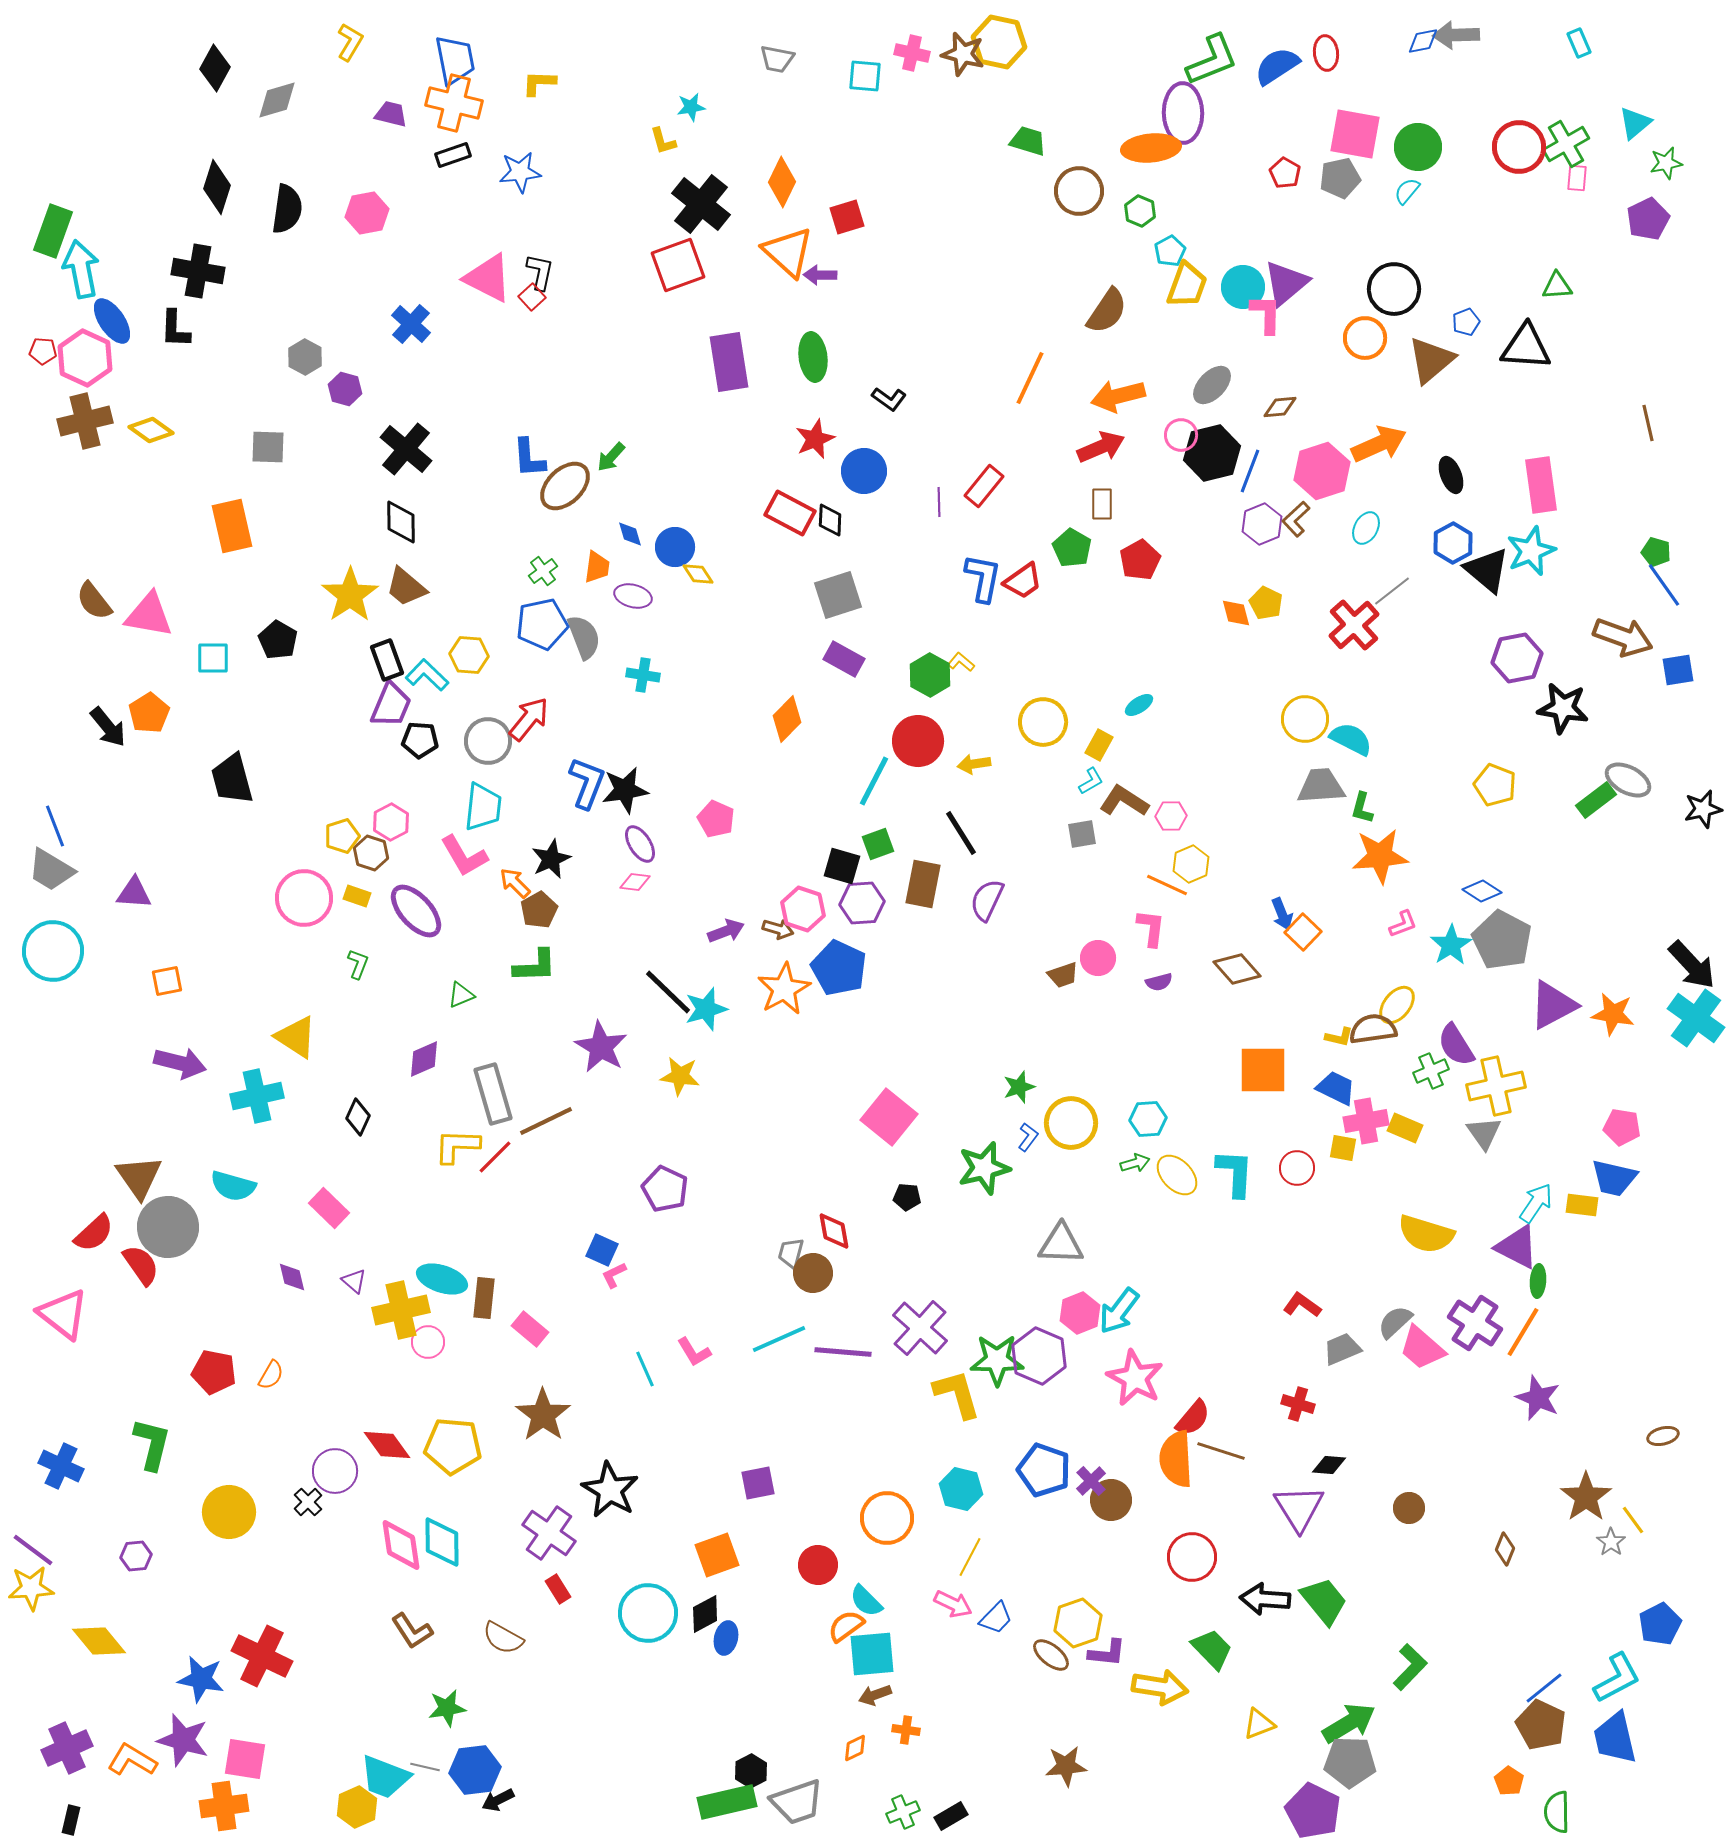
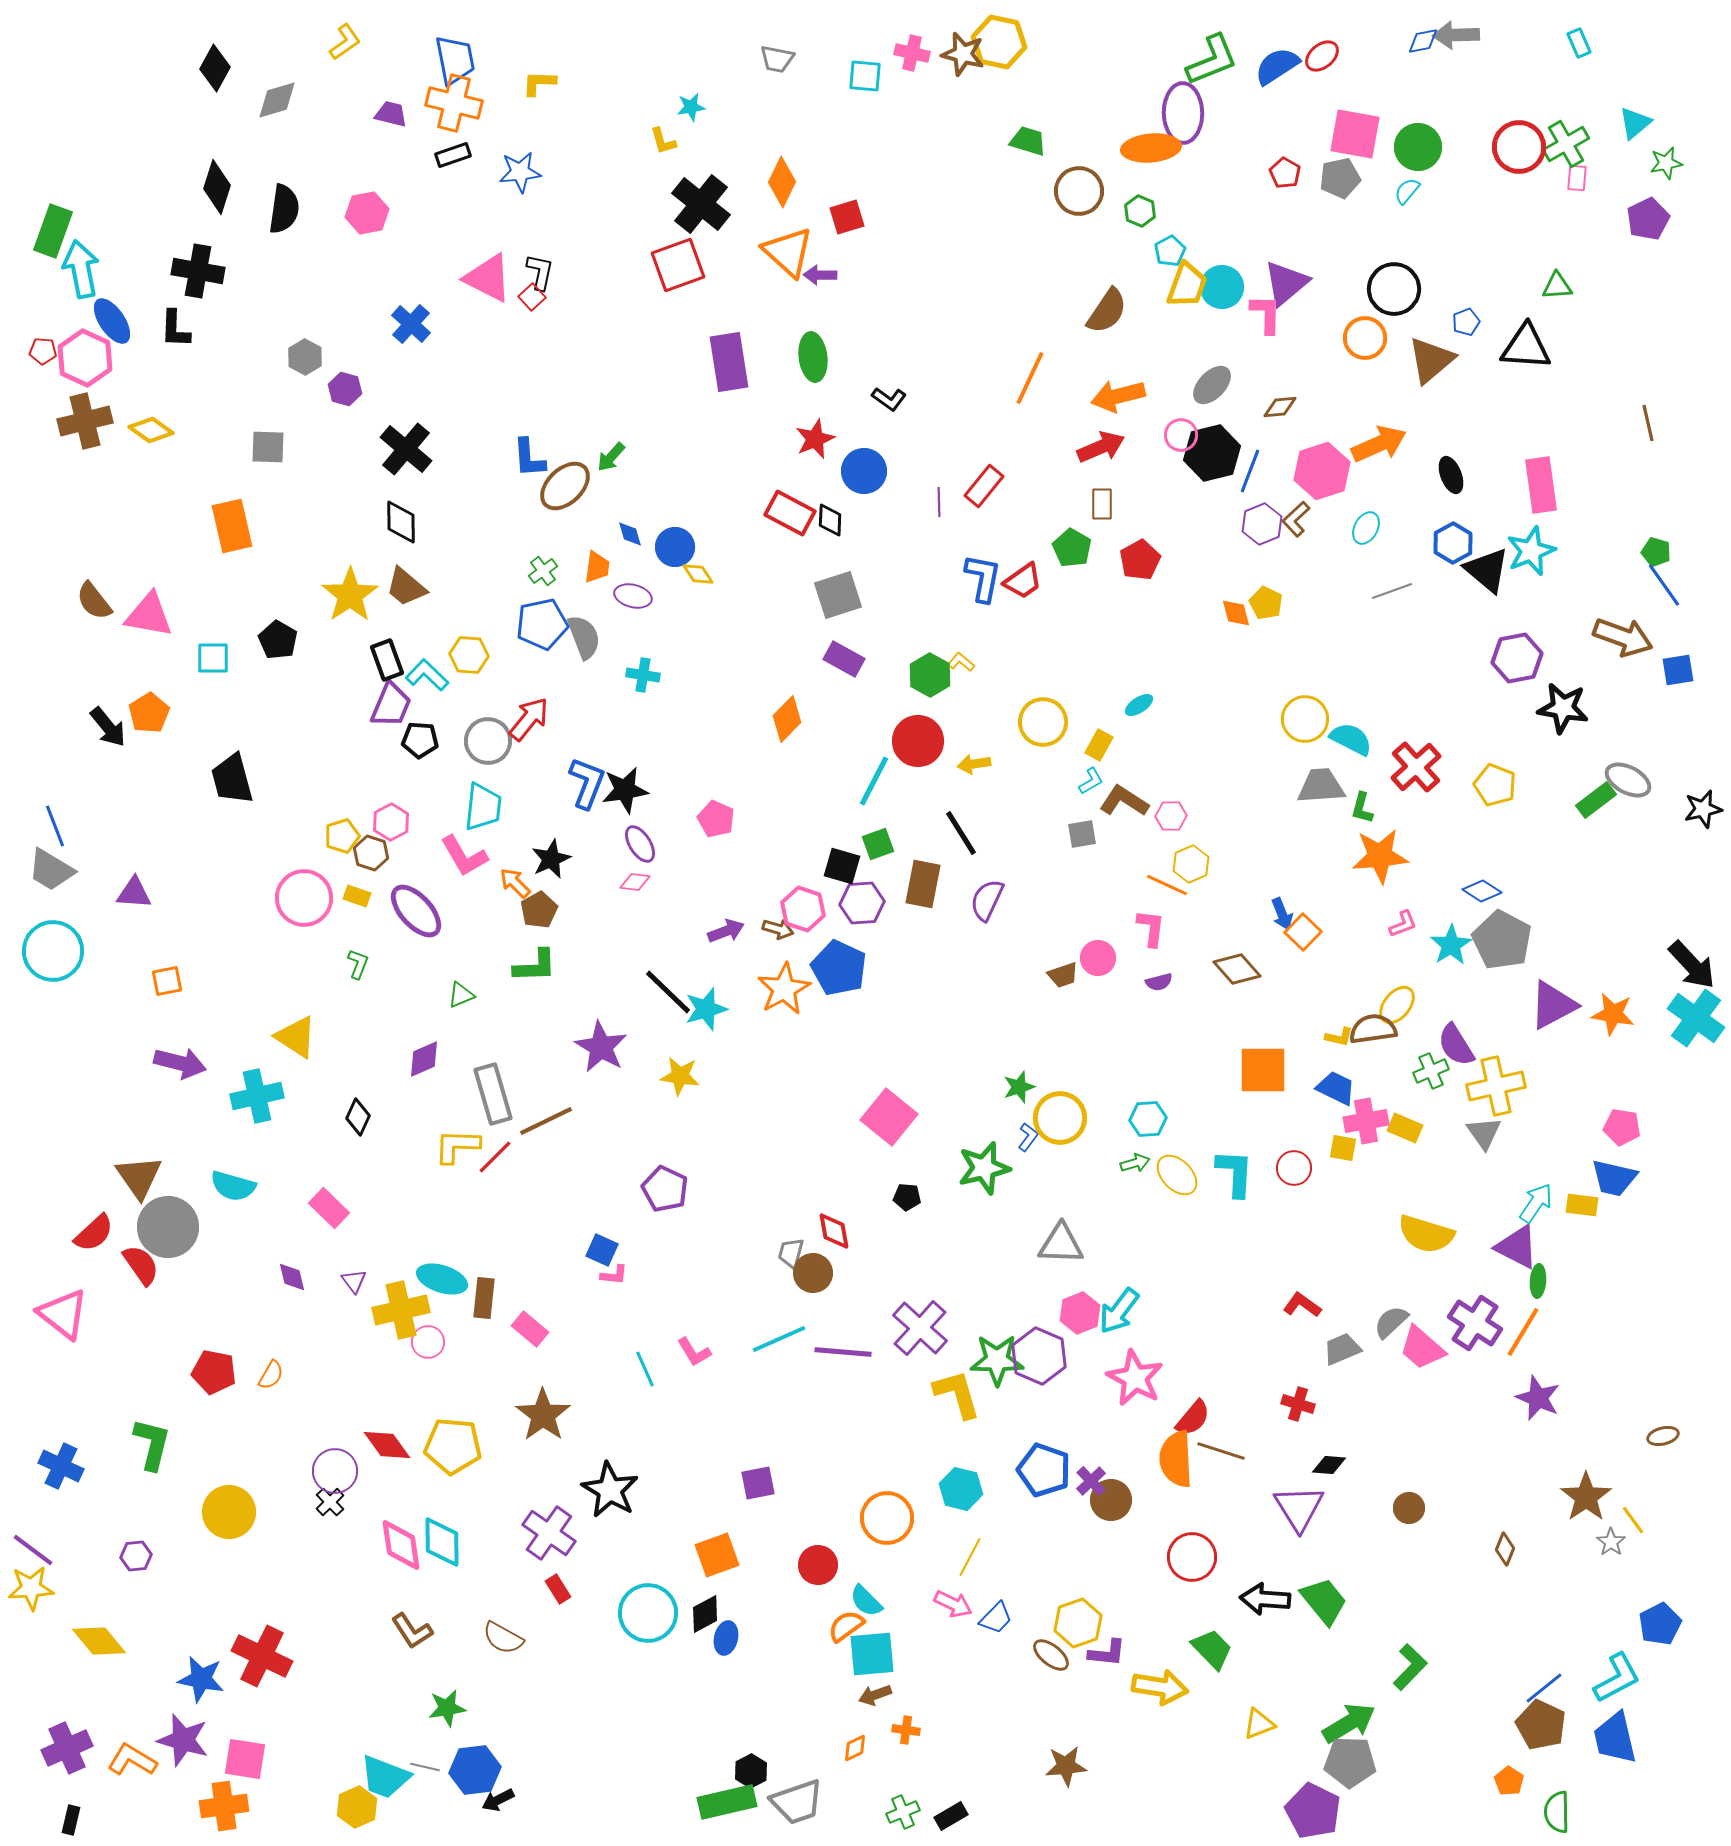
yellow L-shape at (350, 42): moved 5 px left; rotated 24 degrees clockwise
red ellipse at (1326, 53): moved 4 px left, 3 px down; rotated 56 degrees clockwise
black semicircle at (287, 209): moved 3 px left
cyan circle at (1243, 287): moved 21 px left
gray line at (1392, 591): rotated 18 degrees clockwise
red cross at (1354, 625): moved 62 px right, 142 px down
yellow circle at (1071, 1123): moved 11 px left, 5 px up
red circle at (1297, 1168): moved 3 px left
pink L-shape at (614, 1275): rotated 148 degrees counterclockwise
purple triangle at (354, 1281): rotated 12 degrees clockwise
gray semicircle at (1395, 1322): moved 4 px left
black cross at (308, 1502): moved 22 px right
